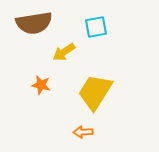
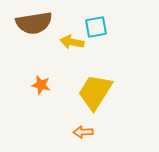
yellow arrow: moved 8 px right, 10 px up; rotated 45 degrees clockwise
